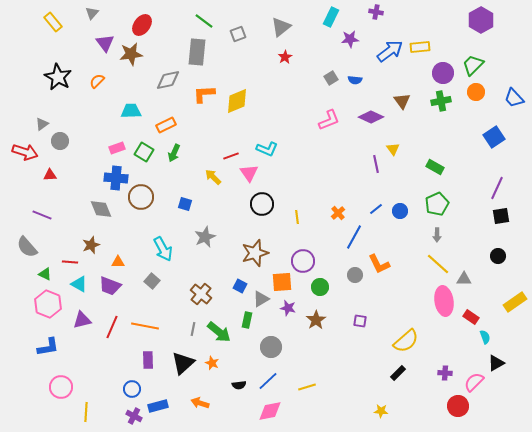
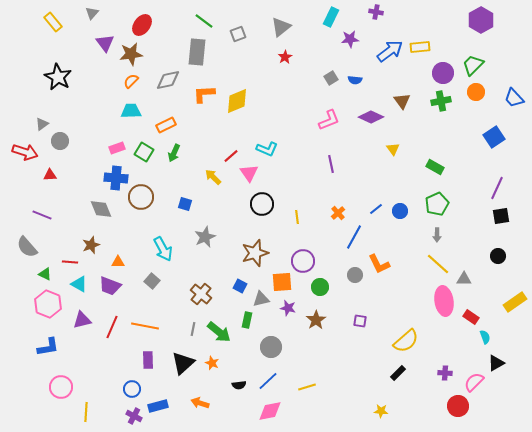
orange semicircle at (97, 81): moved 34 px right
red line at (231, 156): rotated 21 degrees counterclockwise
purple line at (376, 164): moved 45 px left
gray triangle at (261, 299): rotated 18 degrees clockwise
